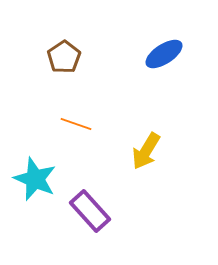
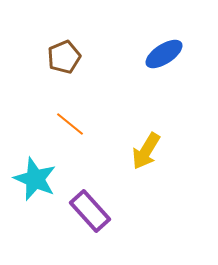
brown pentagon: rotated 12 degrees clockwise
orange line: moved 6 px left; rotated 20 degrees clockwise
